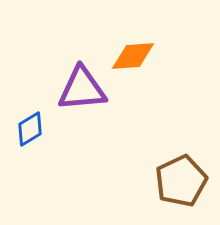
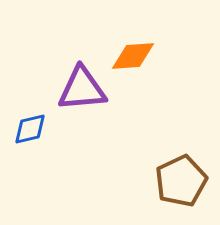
blue diamond: rotated 18 degrees clockwise
